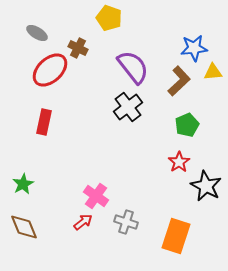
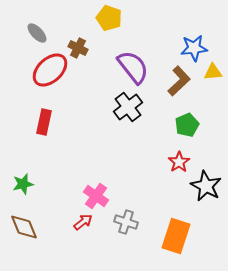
gray ellipse: rotated 15 degrees clockwise
green star: rotated 15 degrees clockwise
